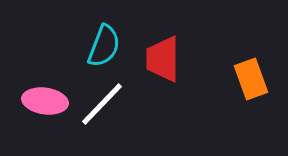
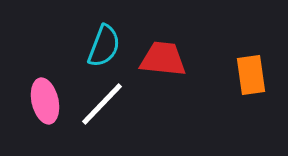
red trapezoid: rotated 96 degrees clockwise
orange rectangle: moved 4 px up; rotated 12 degrees clockwise
pink ellipse: rotated 69 degrees clockwise
